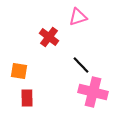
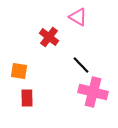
pink triangle: rotated 48 degrees clockwise
